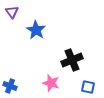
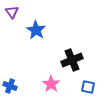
pink star: moved 1 px down; rotated 18 degrees clockwise
